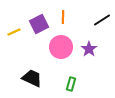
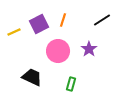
orange line: moved 3 px down; rotated 16 degrees clockwise
pink circle: moved 3 px left, 4 px down
black trapezoid: moved 1 px up
